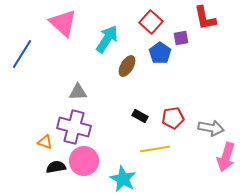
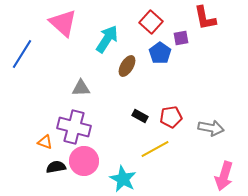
gray triangle: moved 3 px right, 4 px up
red pentagon: moved 2 px left, 1 px up
yellow line: rotated 20 degrees counterclockwise
pink arrow: moved 2 px left, 19 px down
